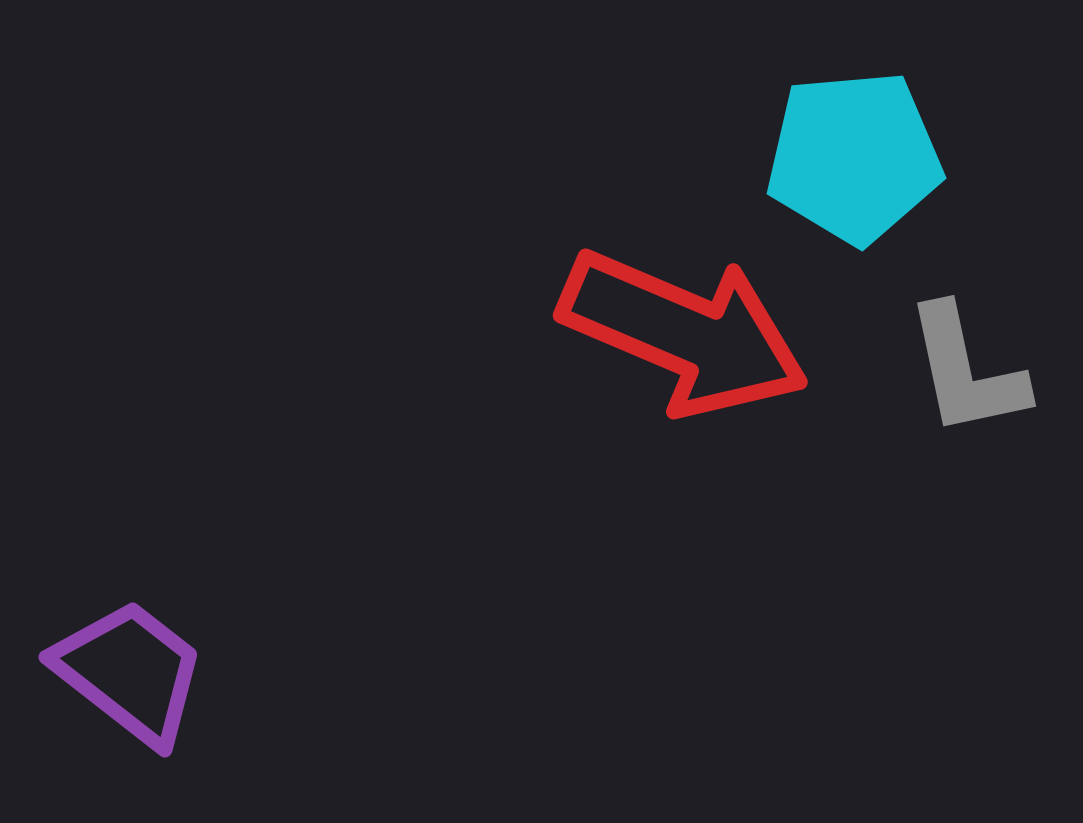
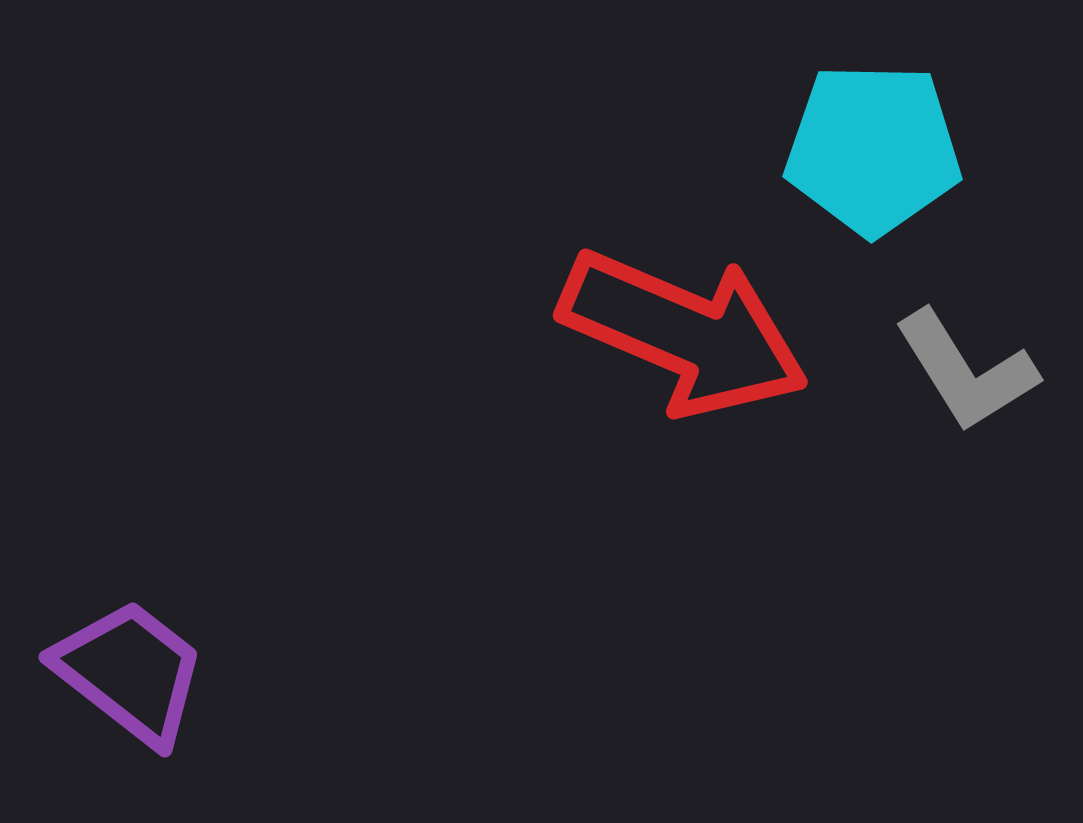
cyan pentagon: moved 19 px right, 8 px up; rotated 6 degrees clockwise
gray L-shape: rotated 20 degrees counterclockwise
